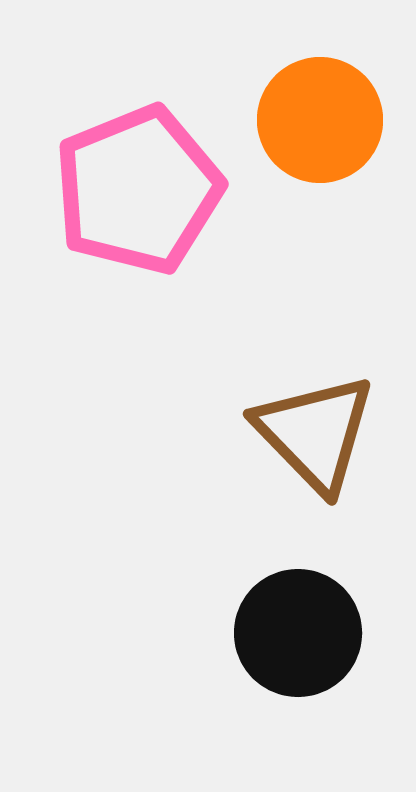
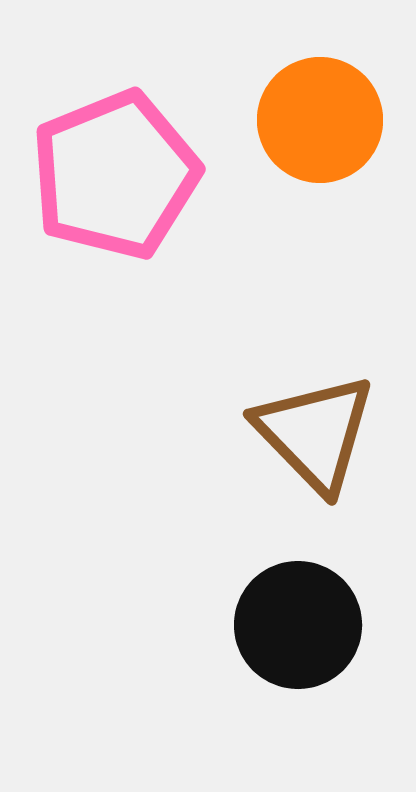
pink pentagon: moved 23 px left, 15 px up
black circle: moved 8 px up
